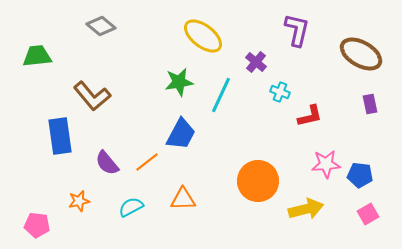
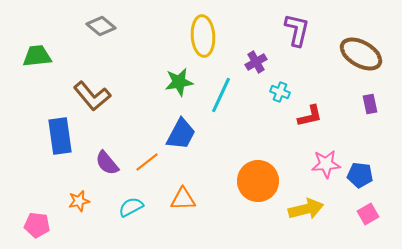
yellow ellipse: rotated 48 degrees clockwise
purple cross: rotated 20 degrees clockwise
